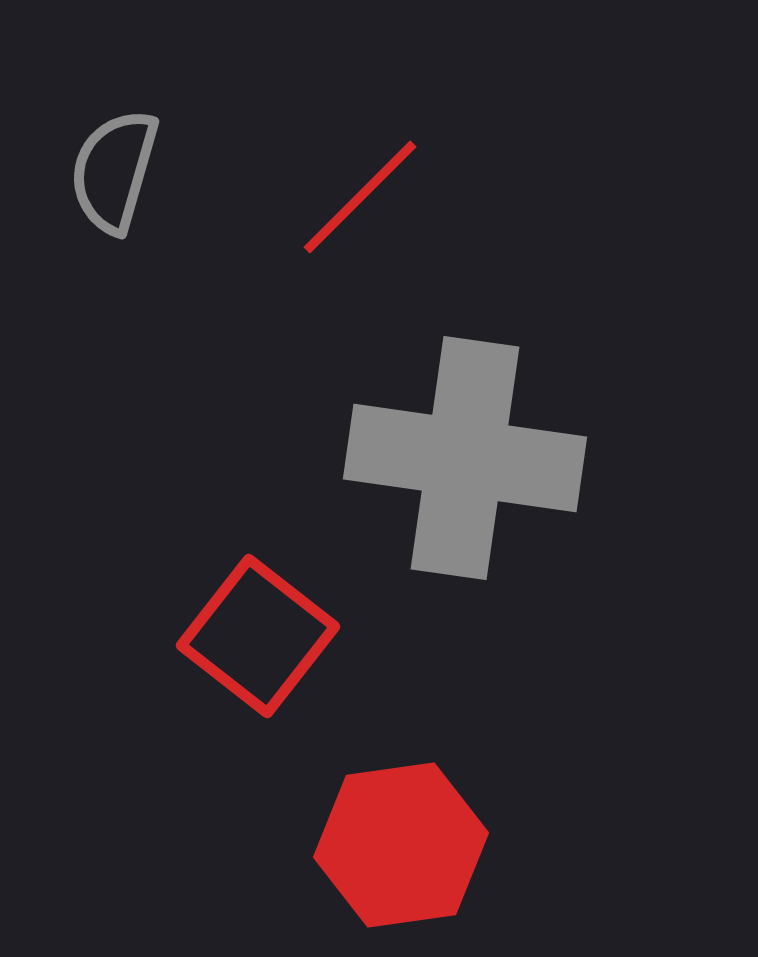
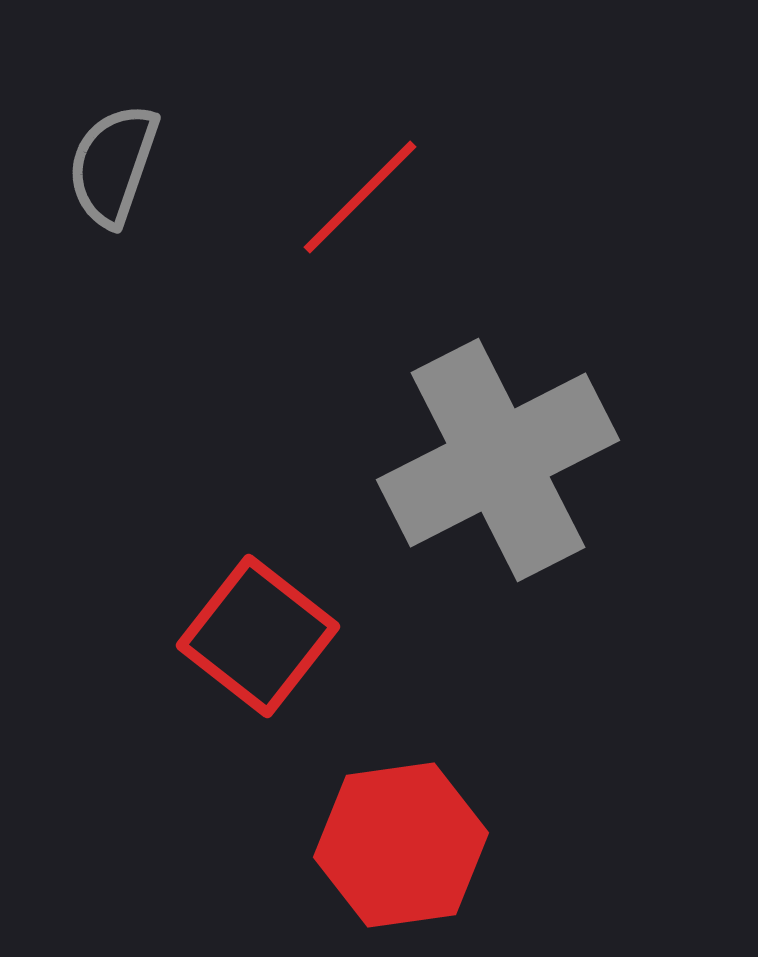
gray semicircle: moved 1 px left, 6 px up; rotated 3 degrees clockwise
gray cross: moved 33 px right, 2 px down; rotated 35 degrees counterclockwise
